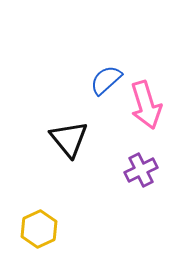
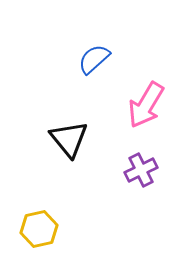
blue semicircle: moved 12 px left, 21 px up
pink arrow: rotated 48 degrees clockwise
yellow hexagon: rotated 12 degrees clockwise
